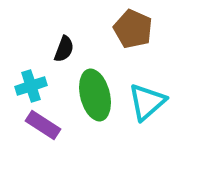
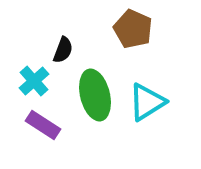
black semicircle: moved 1 px left, 1 px down
cyan cross: moved 3 px right, 5 px up; rotated 24 degrees counterclockwise
cyan triangle: rotated 9 degrees clockwise
